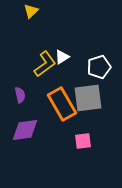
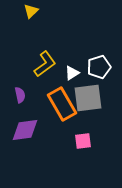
white triangle: moved 10 px right, 16 px down
